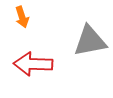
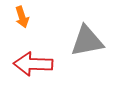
gray triangle: moved 3 px left
